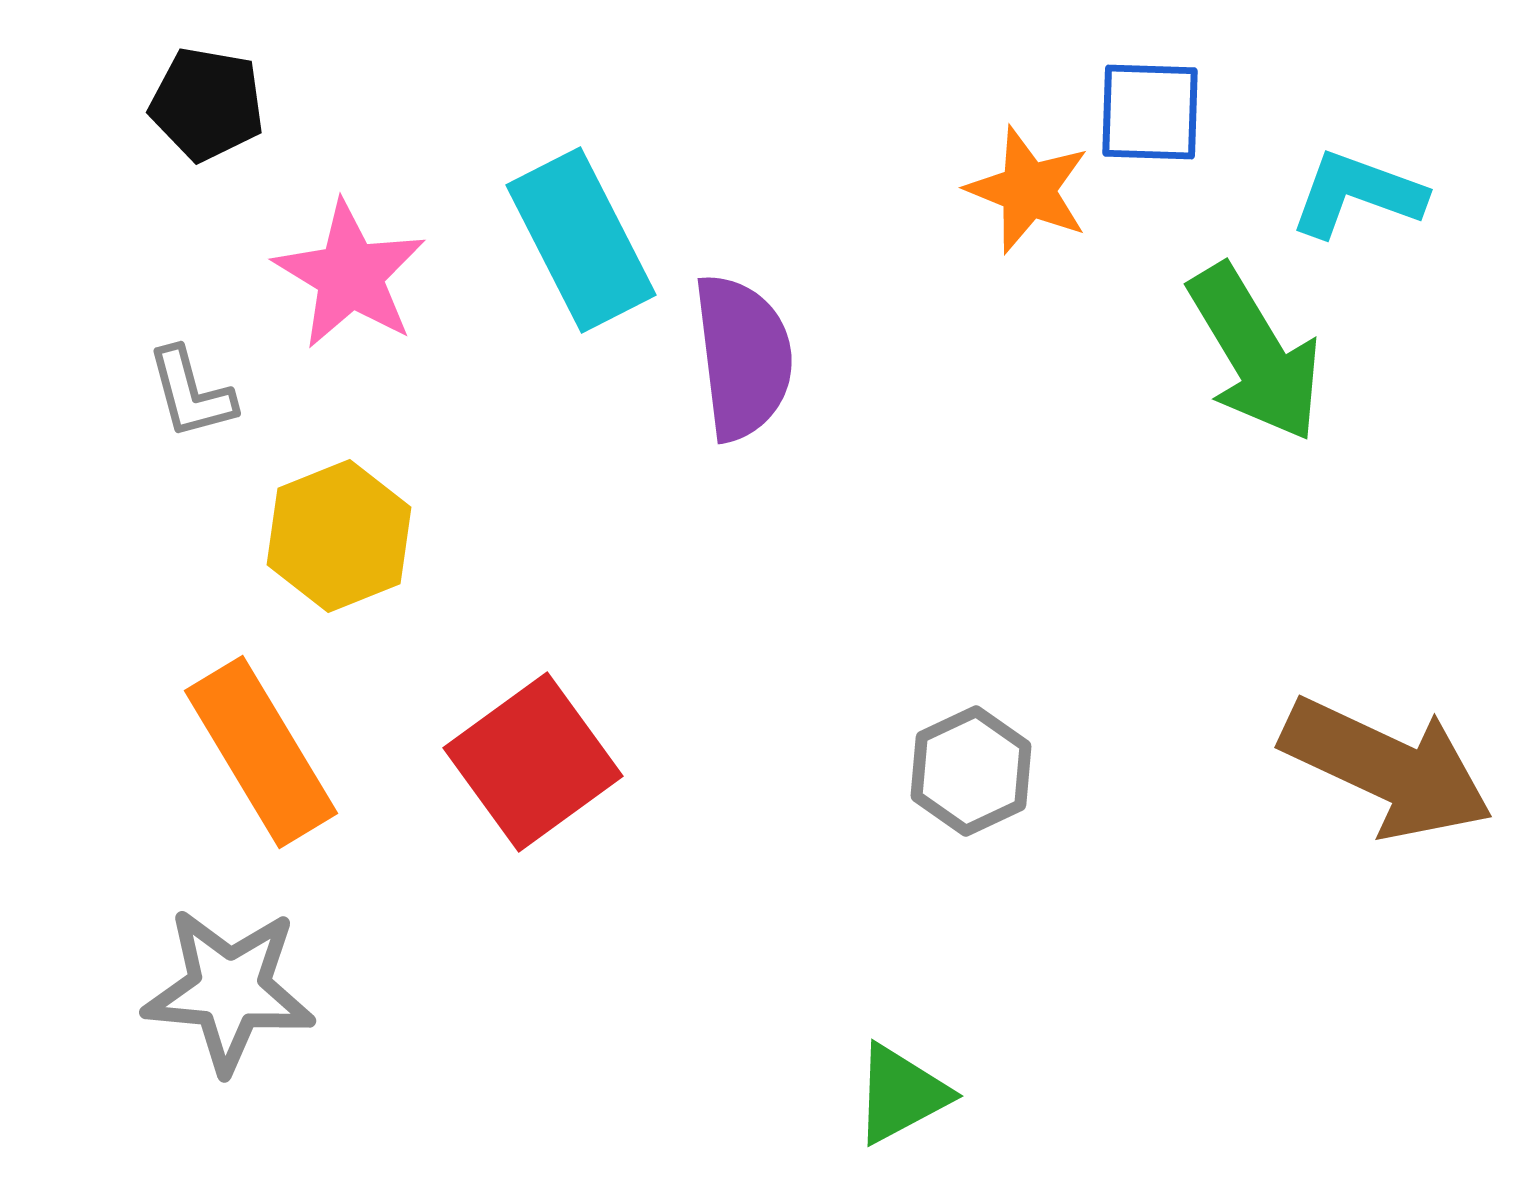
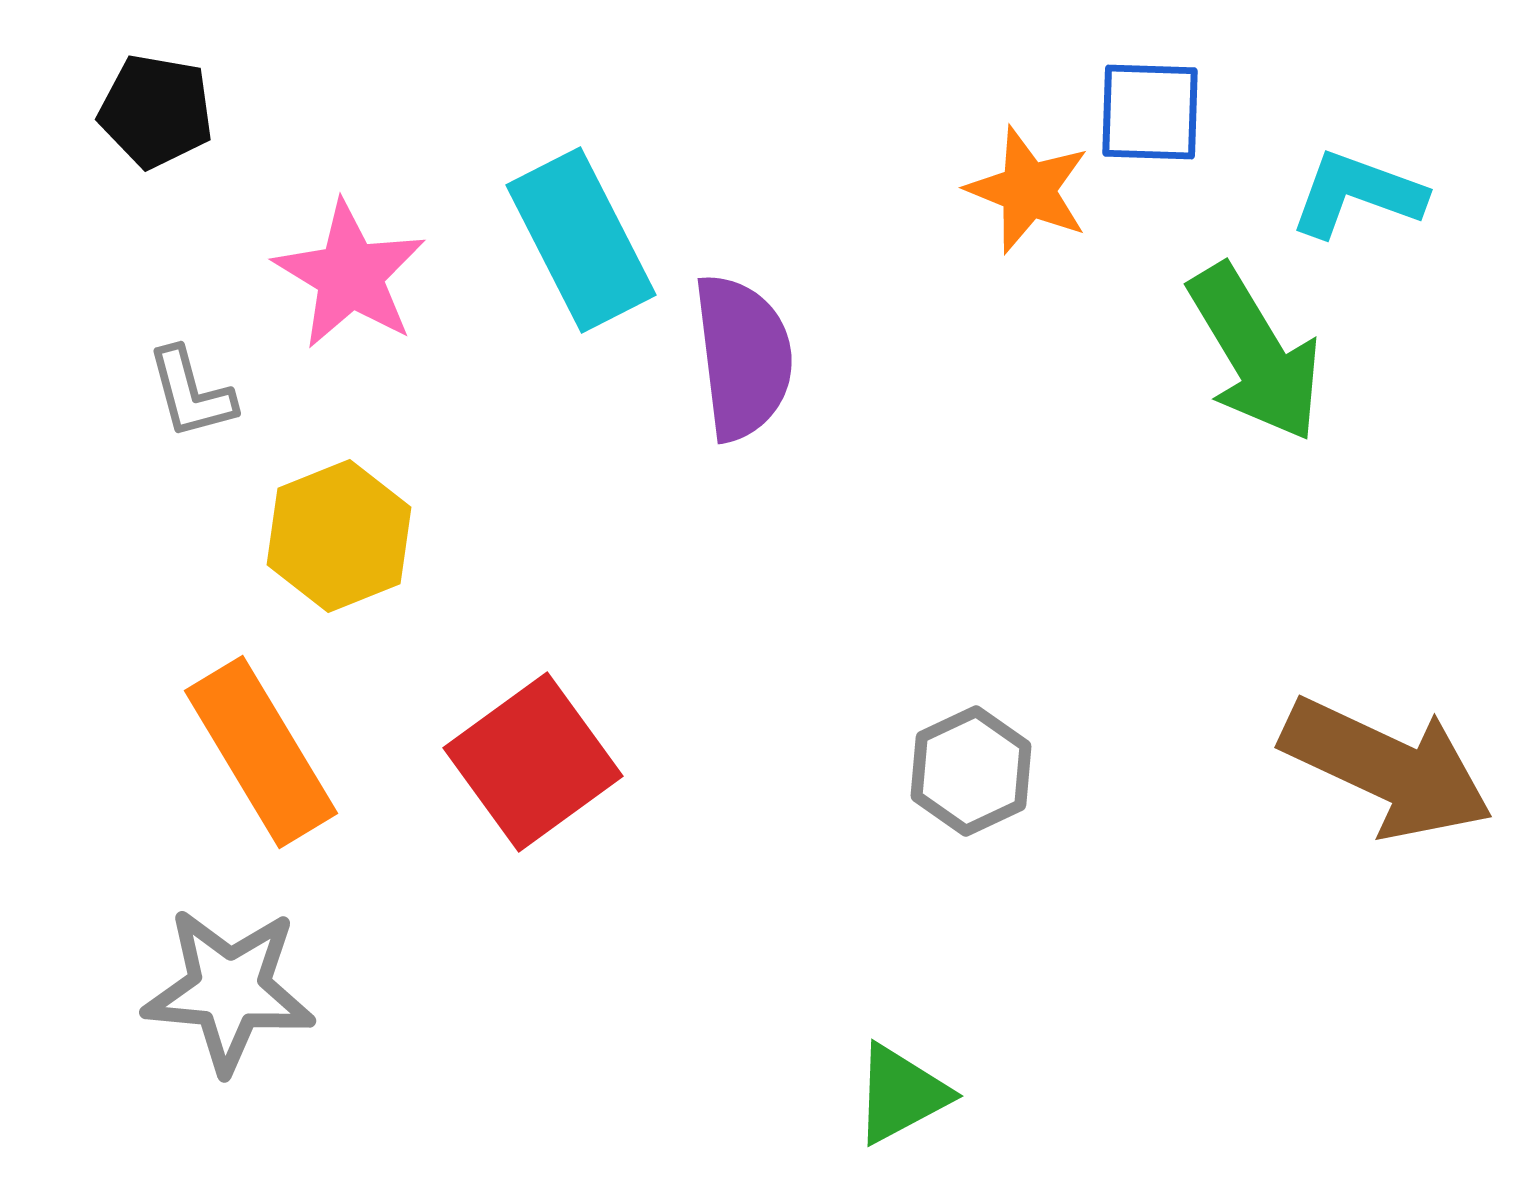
black pentagon: moved 51 px left, 7 px down
